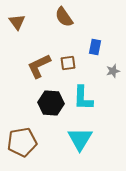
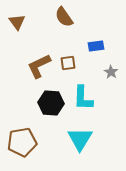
blue rectangle: moved 1 px right, 1 px up; rotated 70 degrees clockwise
gray star: moved 2 px left, 1 px down; rotated 24 degrees counterclockwise
